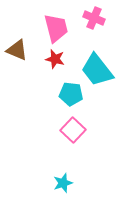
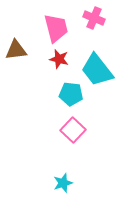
brown triangle: moved 1 px left; rotated 30 degrees counterclockwise
red star: moved 4 px right
